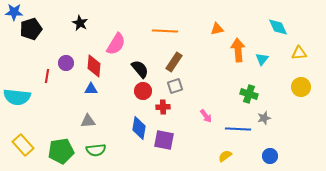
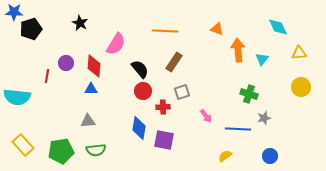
orange triangle: rotated 32 degrees clockwise
gray square: moved 7 px right, 6 px down
